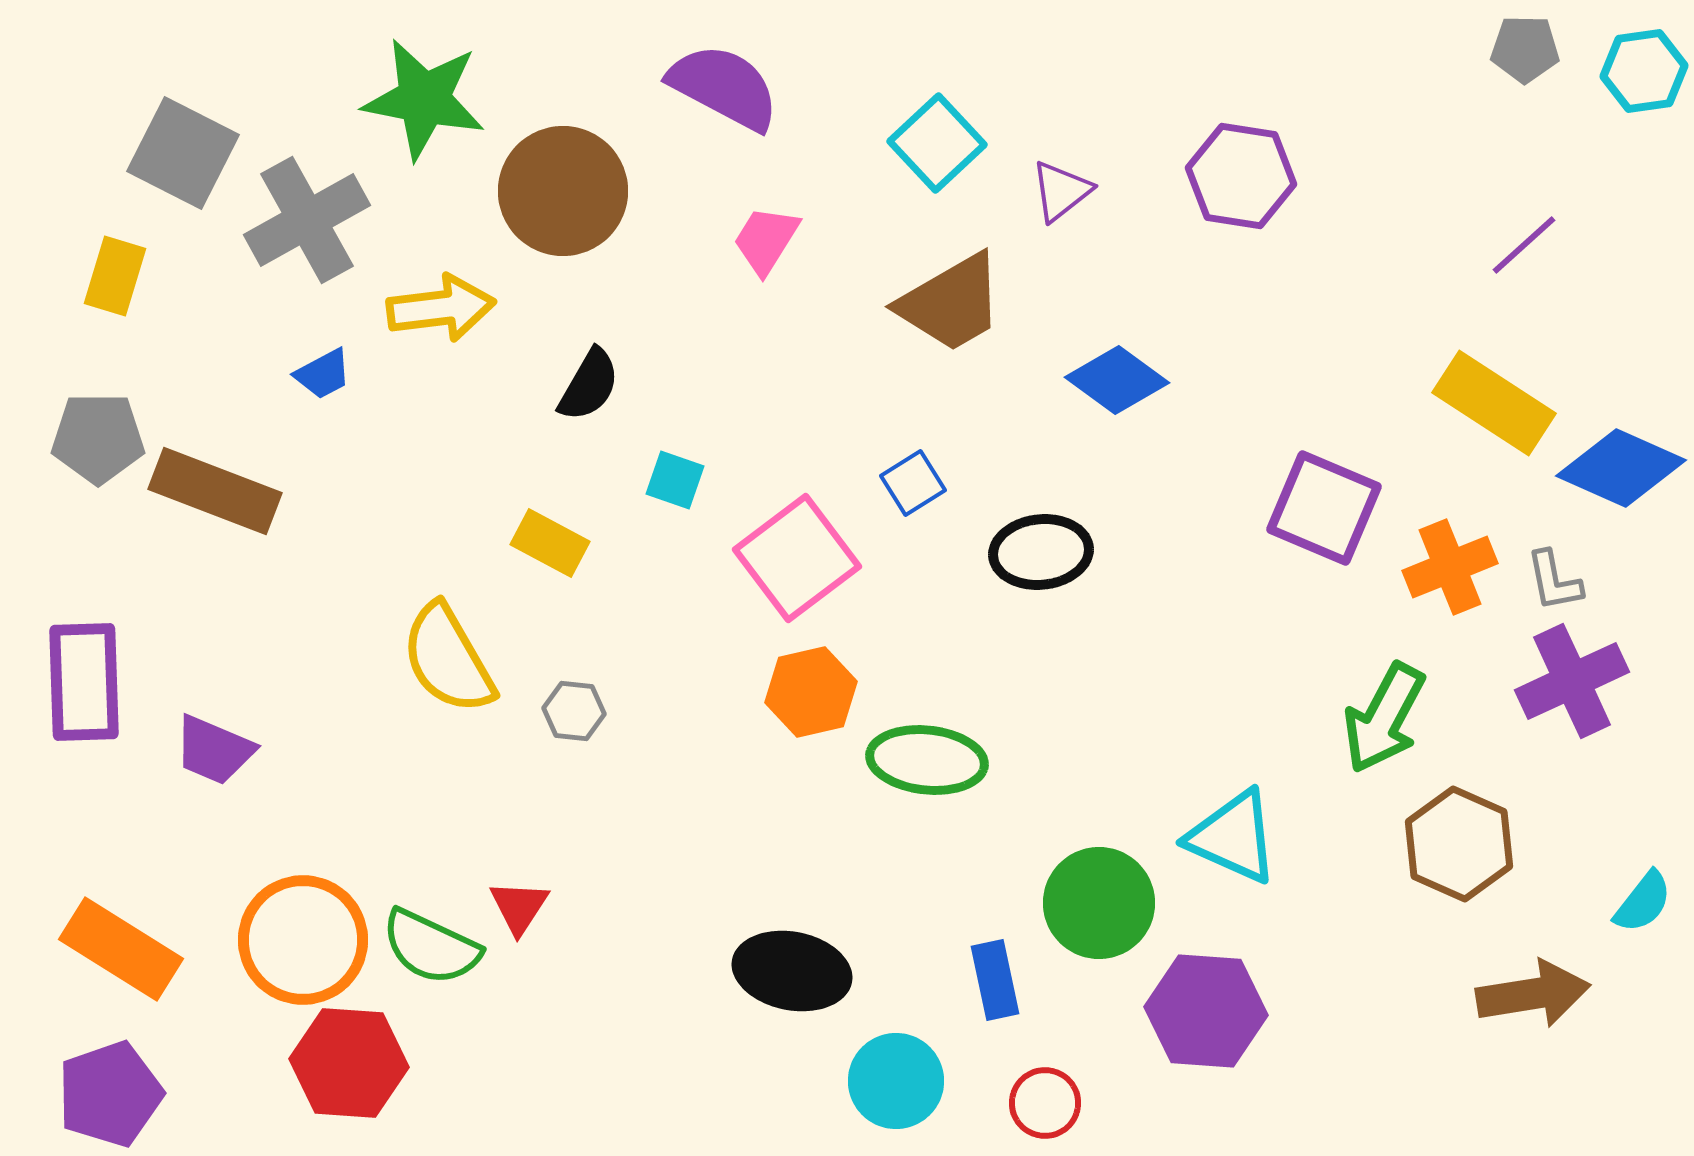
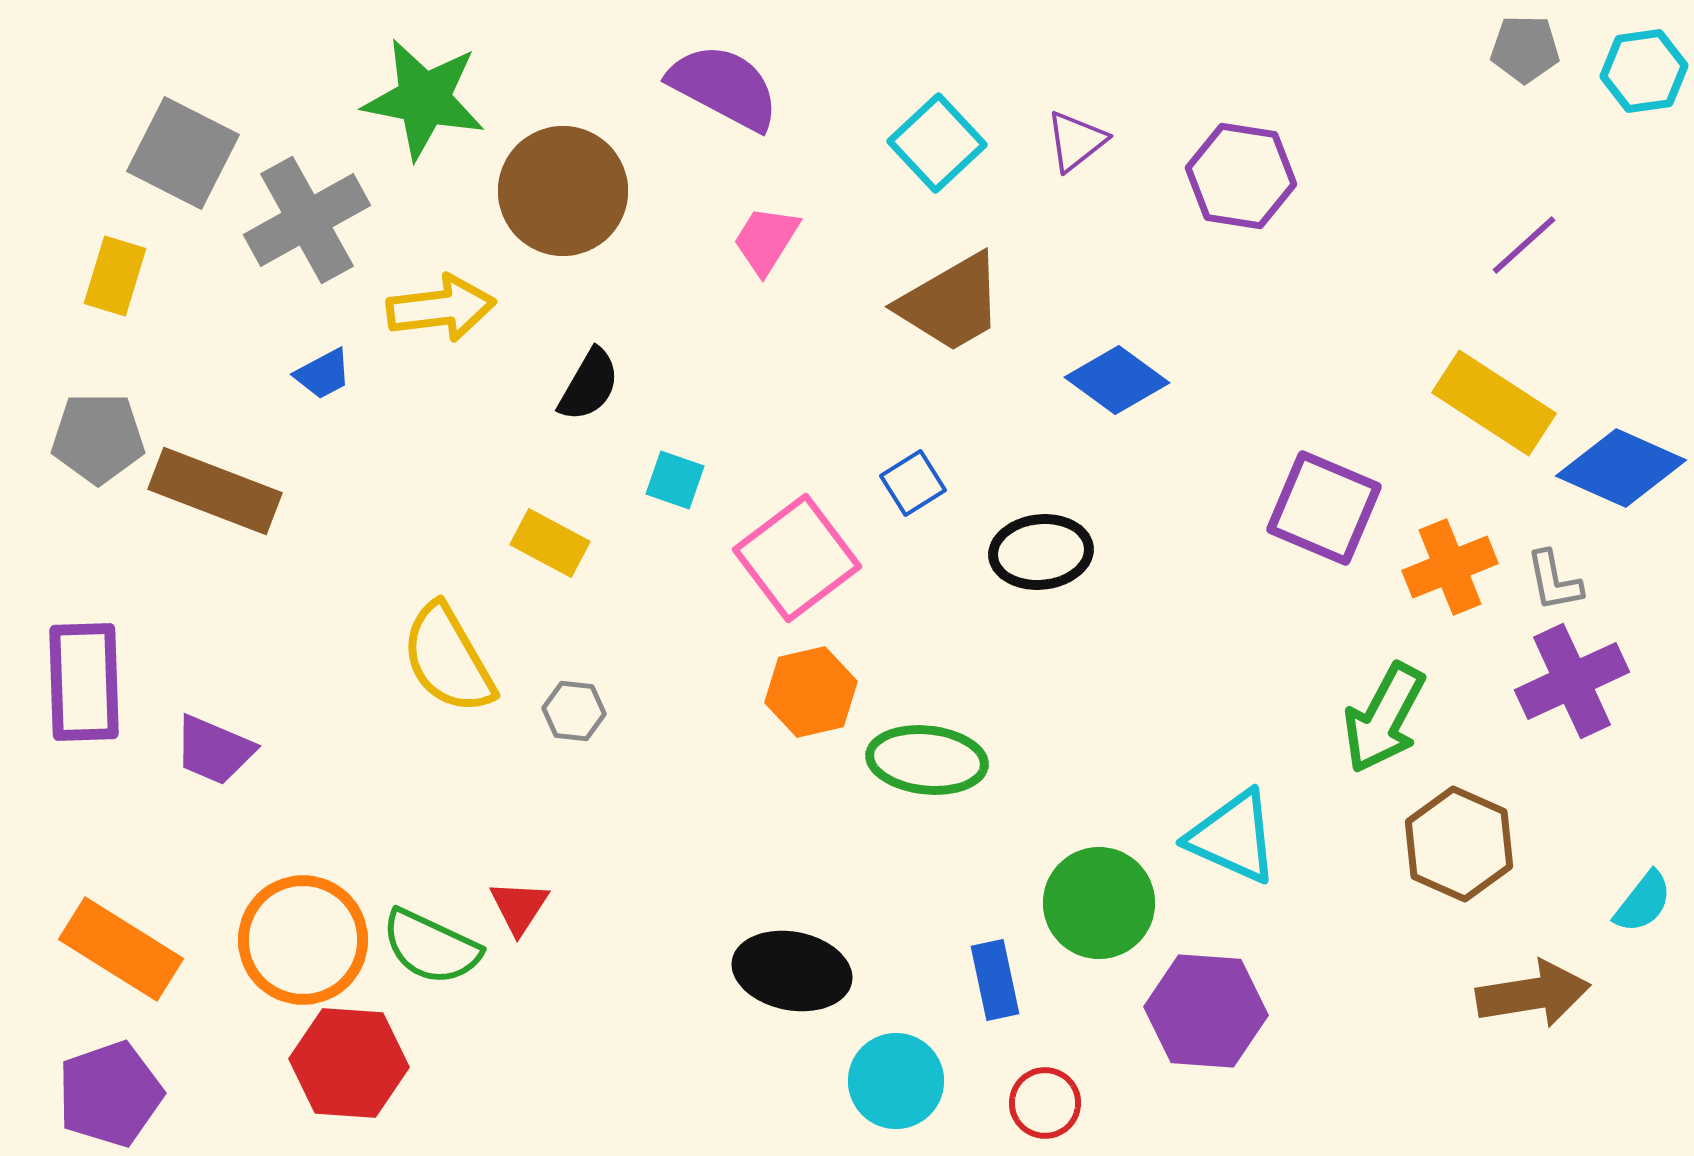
purple triangle at (1061, 191): moved 15 px right, 50 px up
